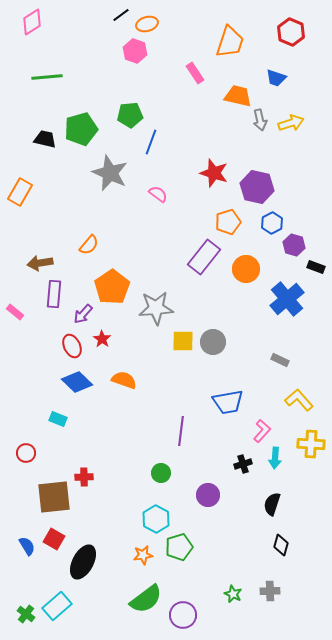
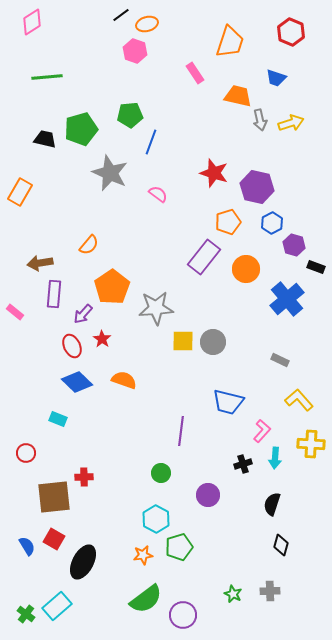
blue trapezoid at (228, 402): rotated 24 degrees clockwise
